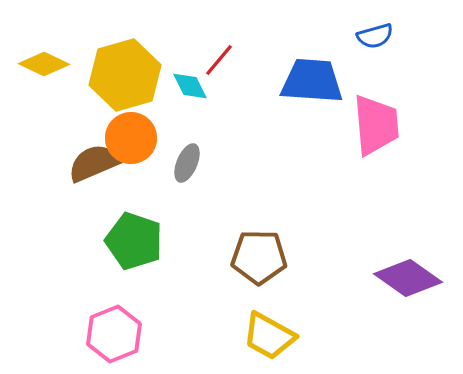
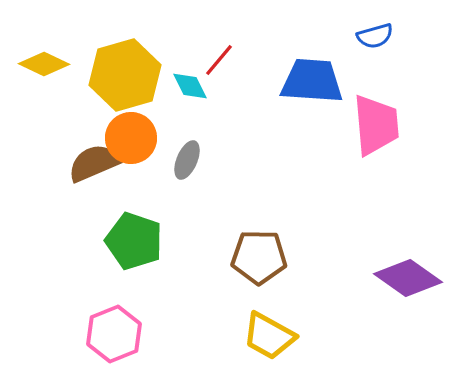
gray ellipse: moved 3 px up
